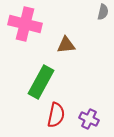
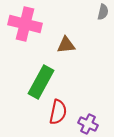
red semicircle: moved 2 px right, 3 px up
purple cross: moved 1 px left, 5 px down
